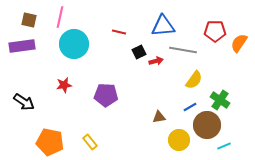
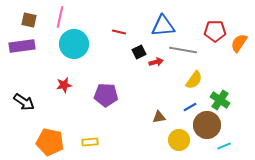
red arrow: moved 1 px down
yellow rectangle: rotated 56 degrees counterclockwise
